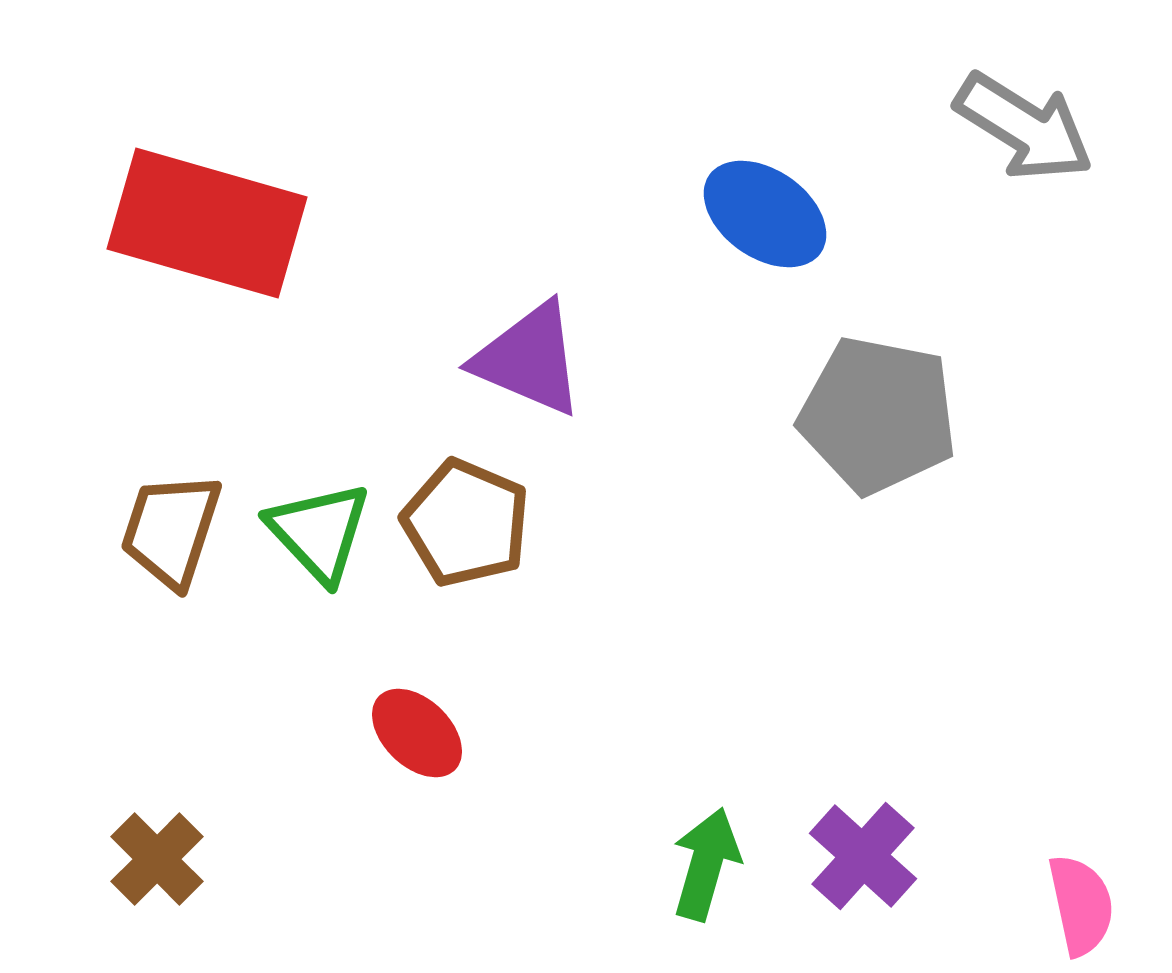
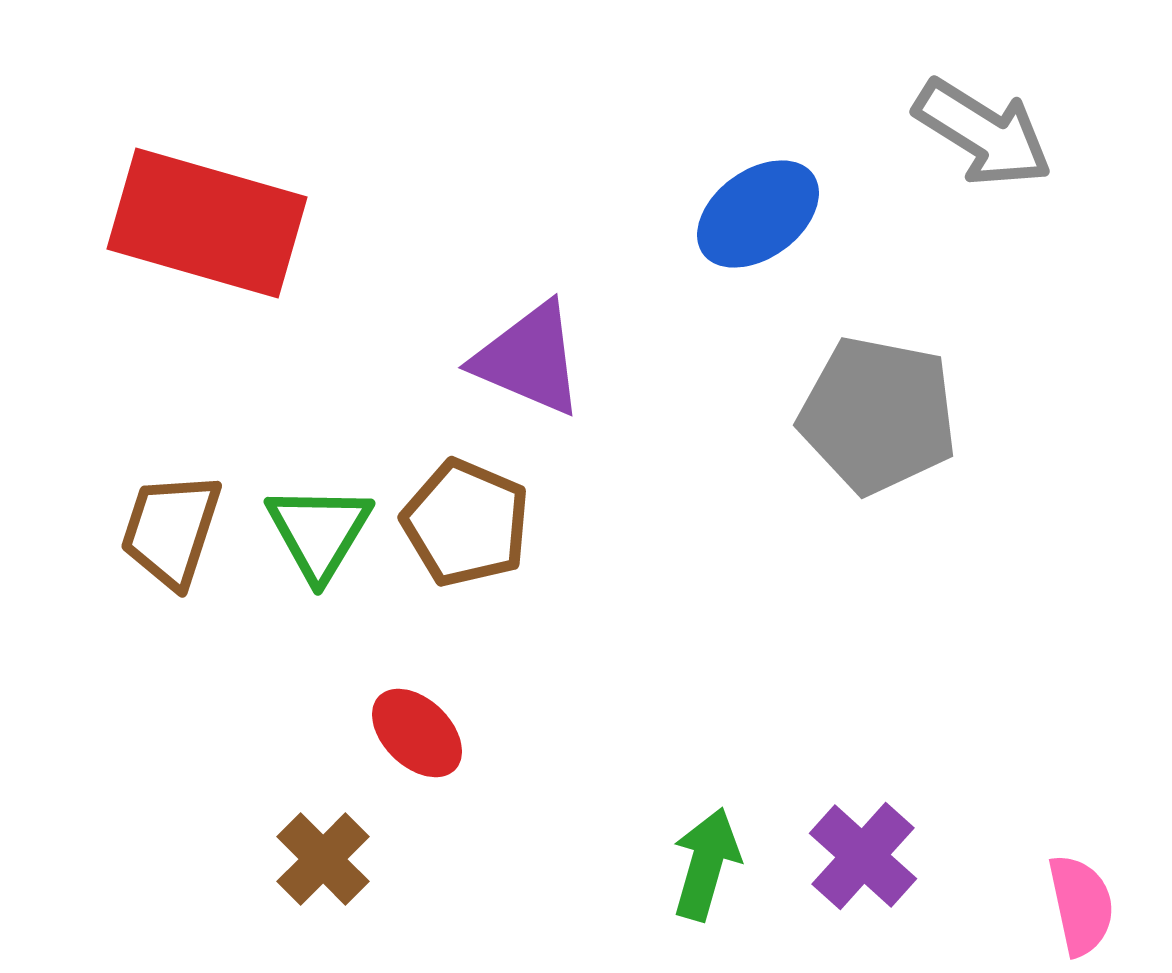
gray arrow: moved 41 px left, 6 px down
blue ellipse: moved 7 px left; rotated 71 degrees counterclockwise
green triangle: rotated 14 degrees clockwise
brown cross: moved 166 px right
